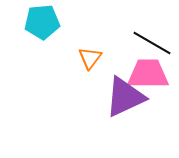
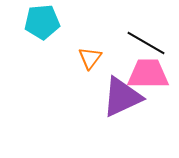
black line: moved 6 px left
purple triangle: moved 3 px left
